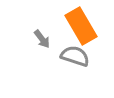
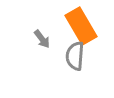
gray semicircle: rotated 104 degrees counterclockwise
